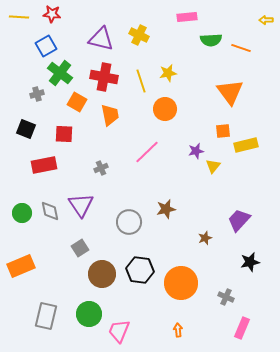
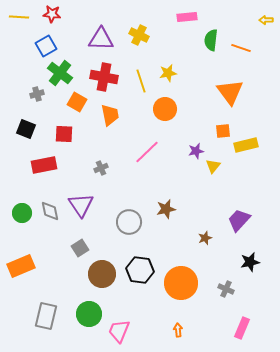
purple triangle at (101, 39): rotated 12 degrees counterclockwise
green semicircle at (211, 40): rotated 100 degrees clockwise
gray cross at (226, 297): moved 8 px up
